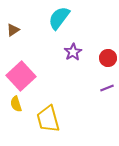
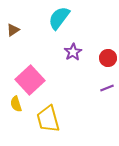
pink square: moved 9 px right, 4 px down
